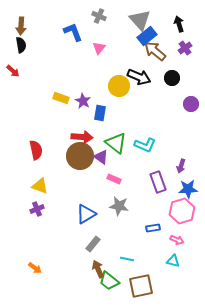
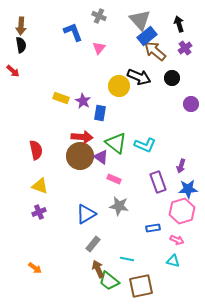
purple cross at (37, 209): moved 2 px right, 3 px down
